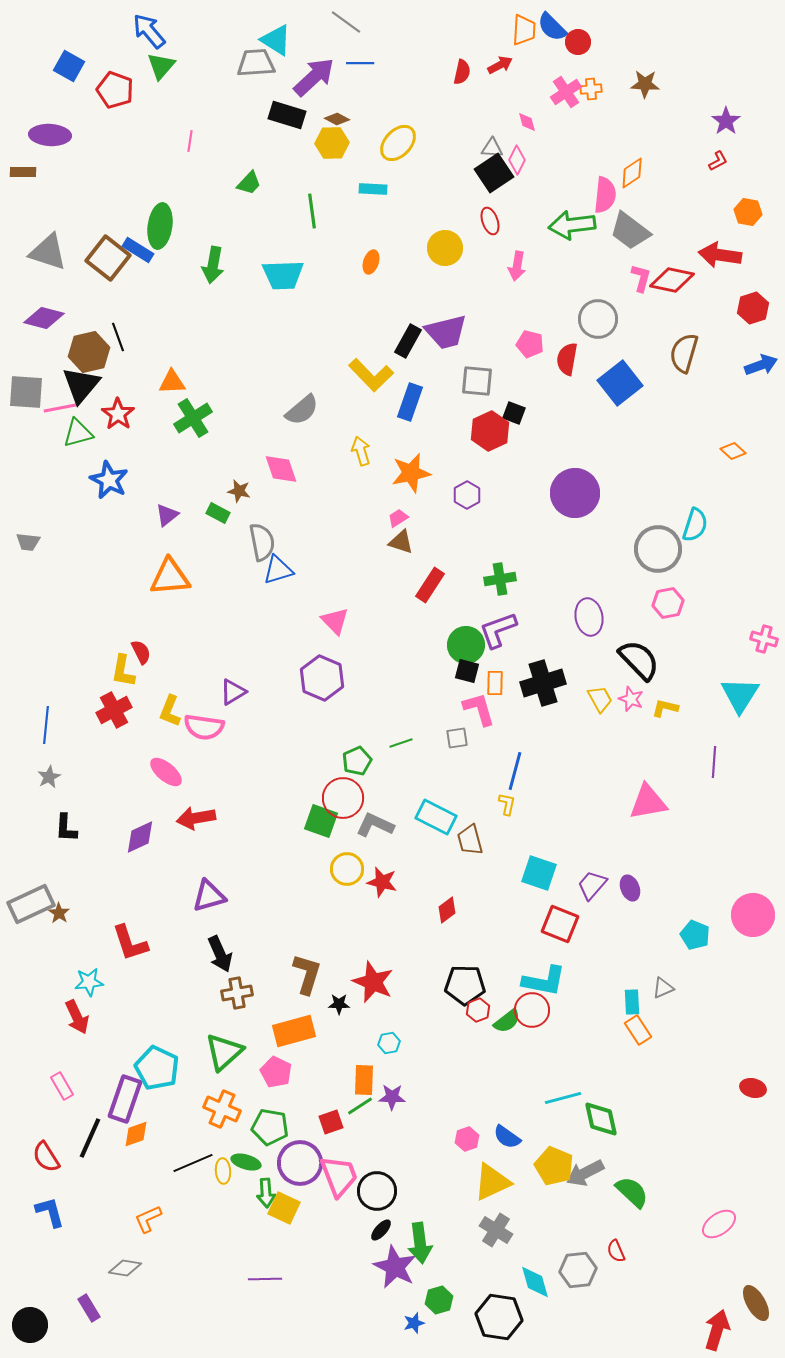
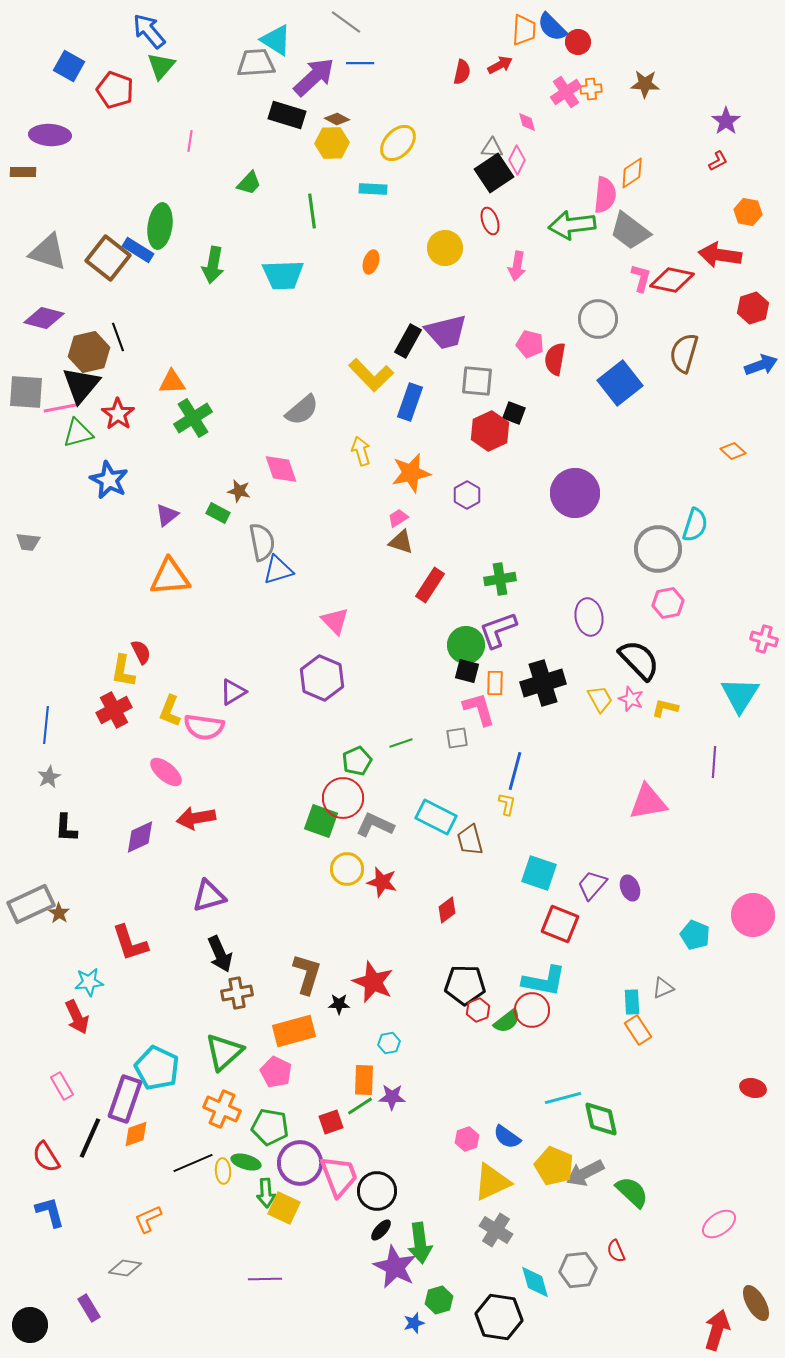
red semicircle at (567, 359): moved 12 px left
